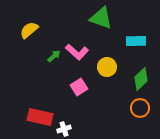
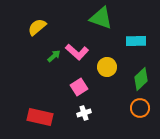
yellow semicircle: moved 8 px right, 3 px up
white cross: moved 20 px right, 16 px up
